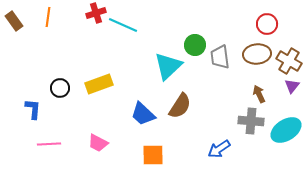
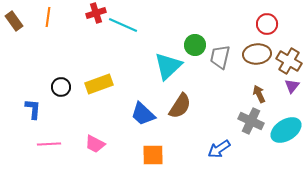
gray trapezoid: rotated 20 degrees clockwise
black circle: moved 1 px right, 1 px up
gray cross: rotated 20 degrees clockwise
pink trapezoid: moved 3 px left, 1 px down
